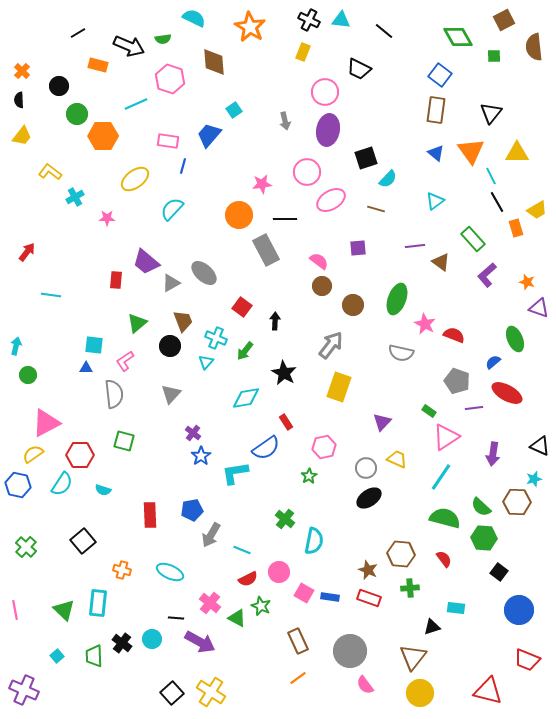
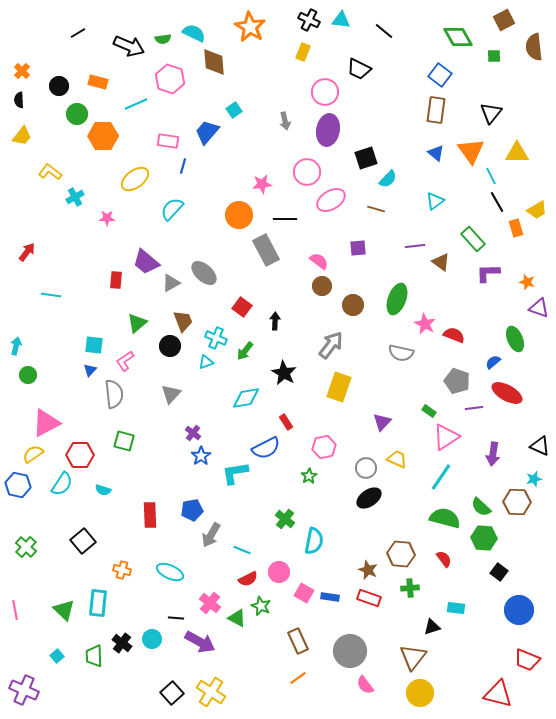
cyan semicircle at (194, 18): moved 15 px down
orange rectangle at (98, 65): moved 17 px down
blue trapezoid at (209, 135): moved 2 px left, 3 px up
purple L-shape at (487, 275): moved 1 px right, 2 px up; rotated 40 degrees clockwise
cyan triangle at (206, 362): rotated 28 degrees clockwise
blue triangle at (86, 368): moved 4 px right, 2 px down; rotated 48 degrees counterclockwise
blue semicircle at (266, 448): rotated 8 degrees clockwise
red triangle at (488, 691): moved 10 px right, 3 px down
